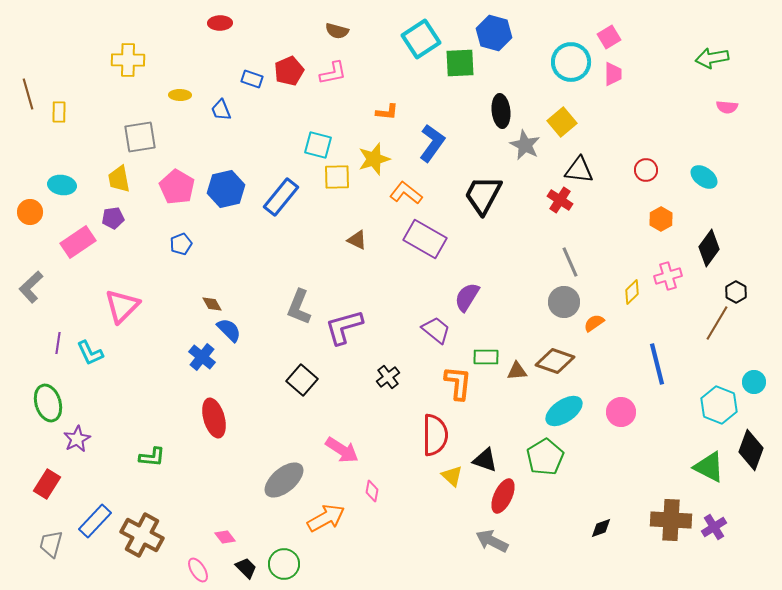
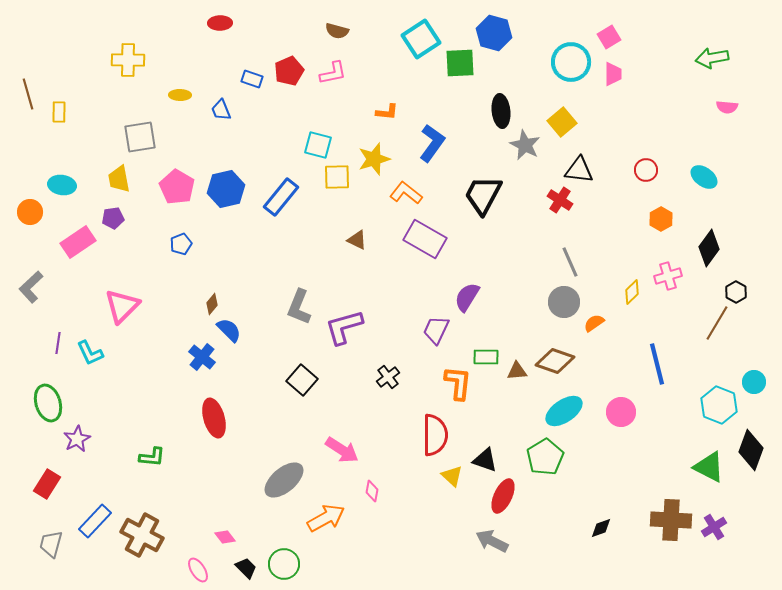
brown diamond at (212, 304): rotated 70 degrees clockwise
purple trapezoid at (436, 330): rotated 104 degrees counterclockwise
